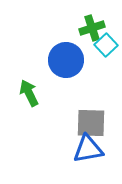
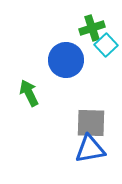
blue triangle: moved 2 px right
